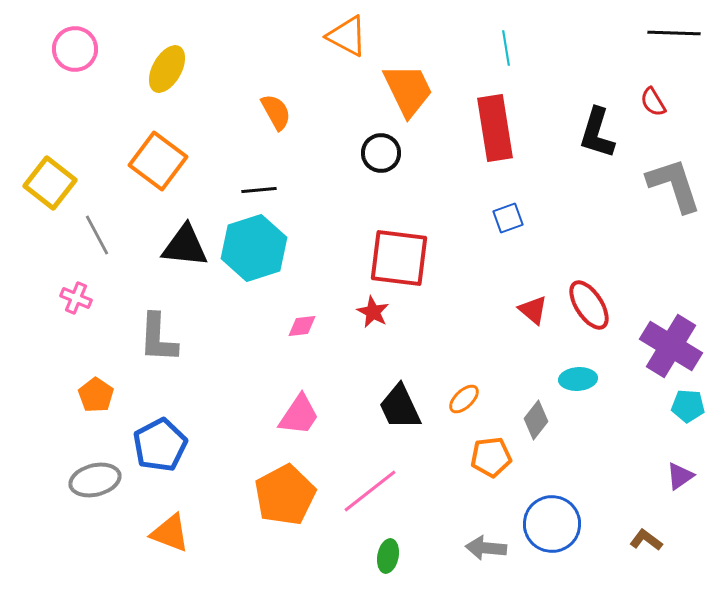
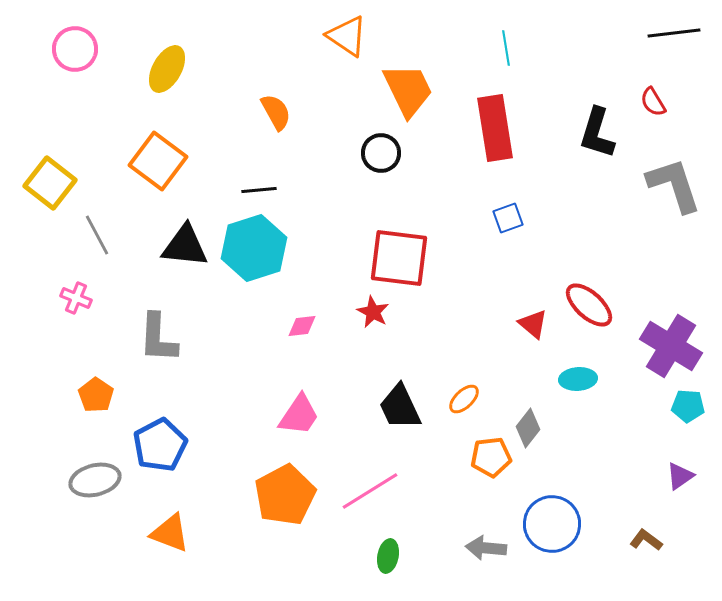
black line at (674, 33): rotated 9 degrees counterclockwise
orange triangle at (347, 36): rotated 6 degrees clockwise
red ellipse at (589, 305): rotated 15 degrees counterclockwise
red triangle at (533, 310): moved 14 px down
gray diamond at (536, 420): moved 8 px left, 8 px down
pink line at (370, 491): rotated 6 degrees clockwise
